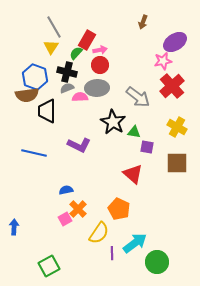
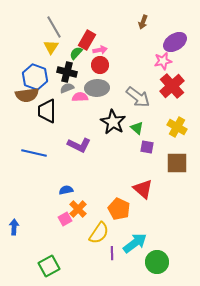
green triangle: moved 3 px right, 4 px up; rotated 32 degrees clockwise
red triangle: moved 10 px right, 15 px down
